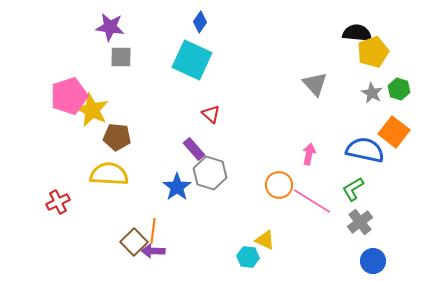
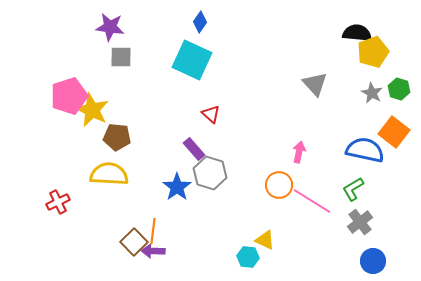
pink arrow: moved 10 px left, 2 px up
